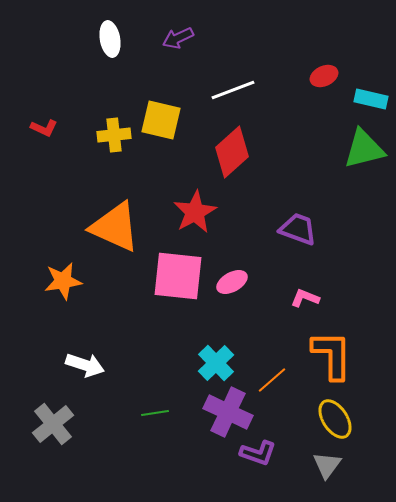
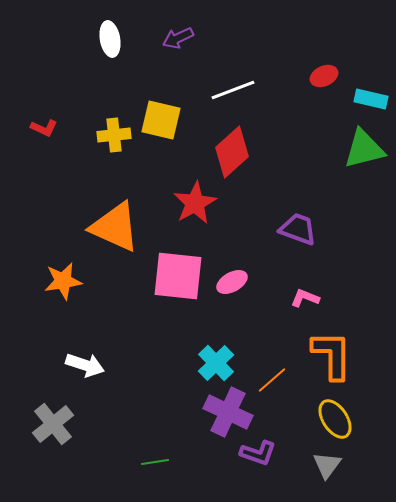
red star: moved 9 px up
green line: moved 49 px down
